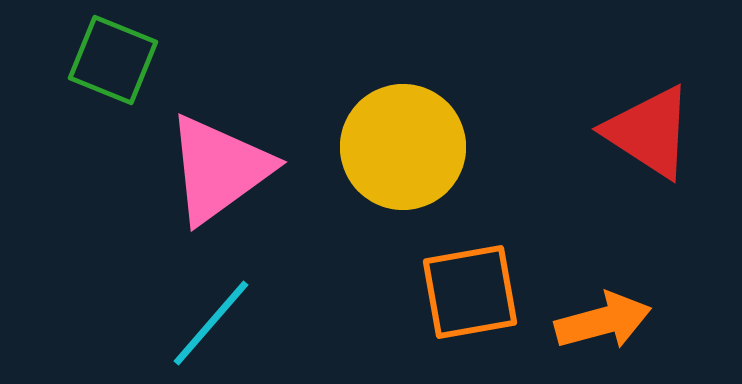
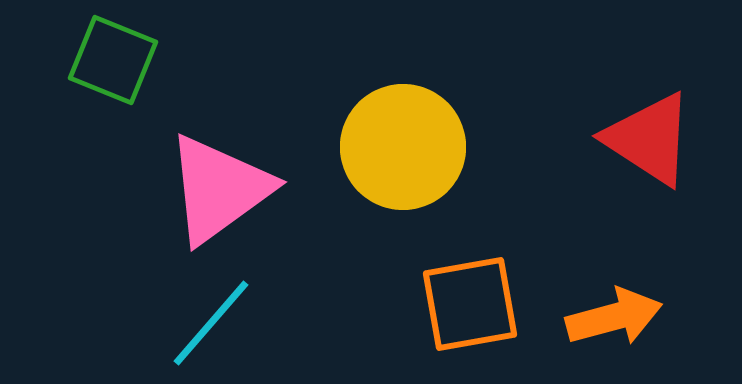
red triangle: moved 7 px down
pink triangle: moved 20 px down
orange square: moved 12 px down
orange arrow: moved 11 px right, 4 px up
